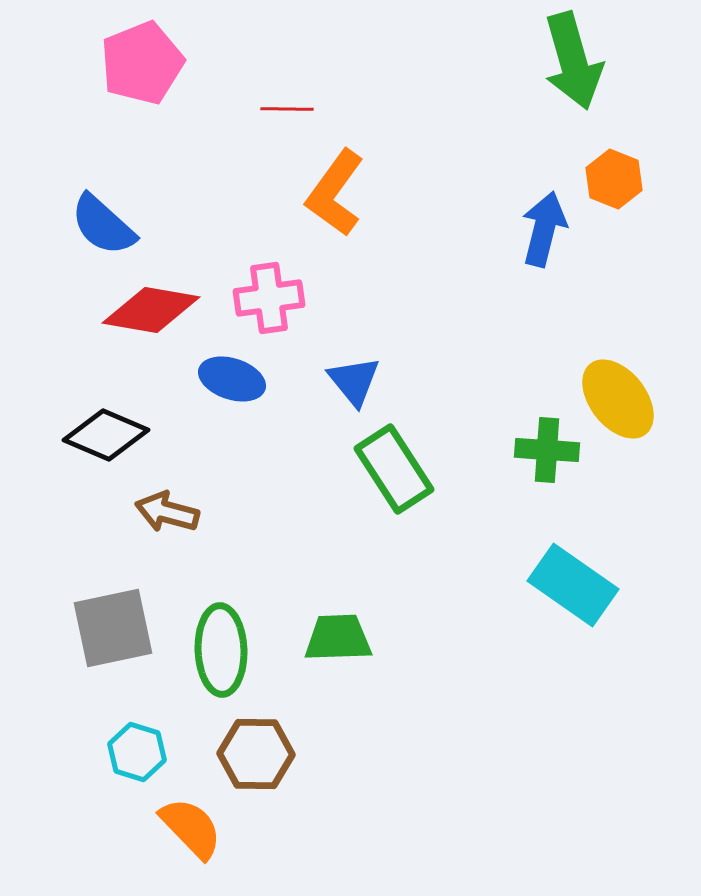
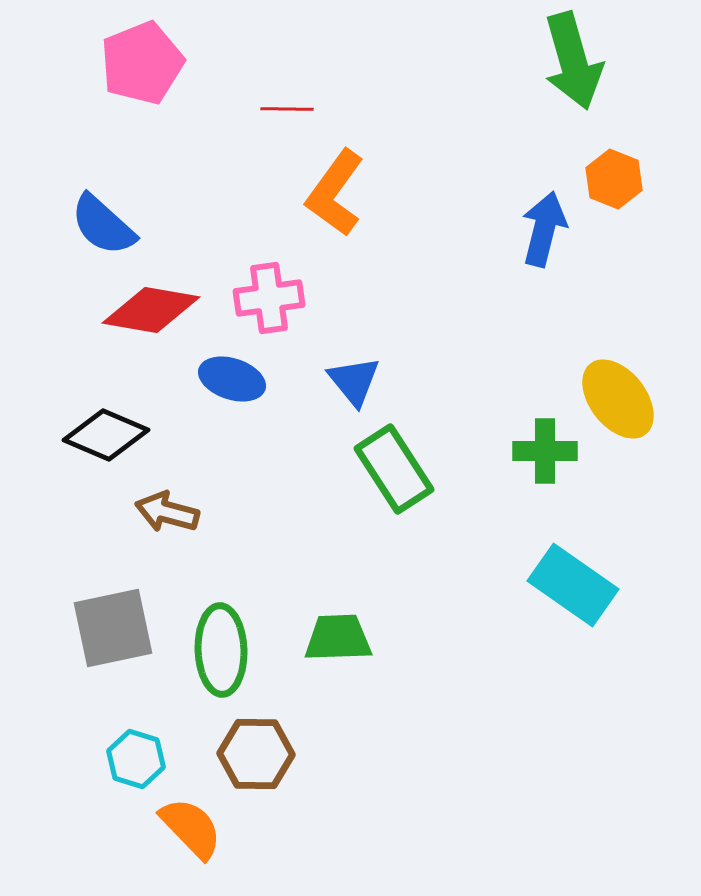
green cross: moved 2 px left, 1 px down; rotated 4 degrees counterclockwise
cyan hexagon: moved 1 px left, 7 px down
